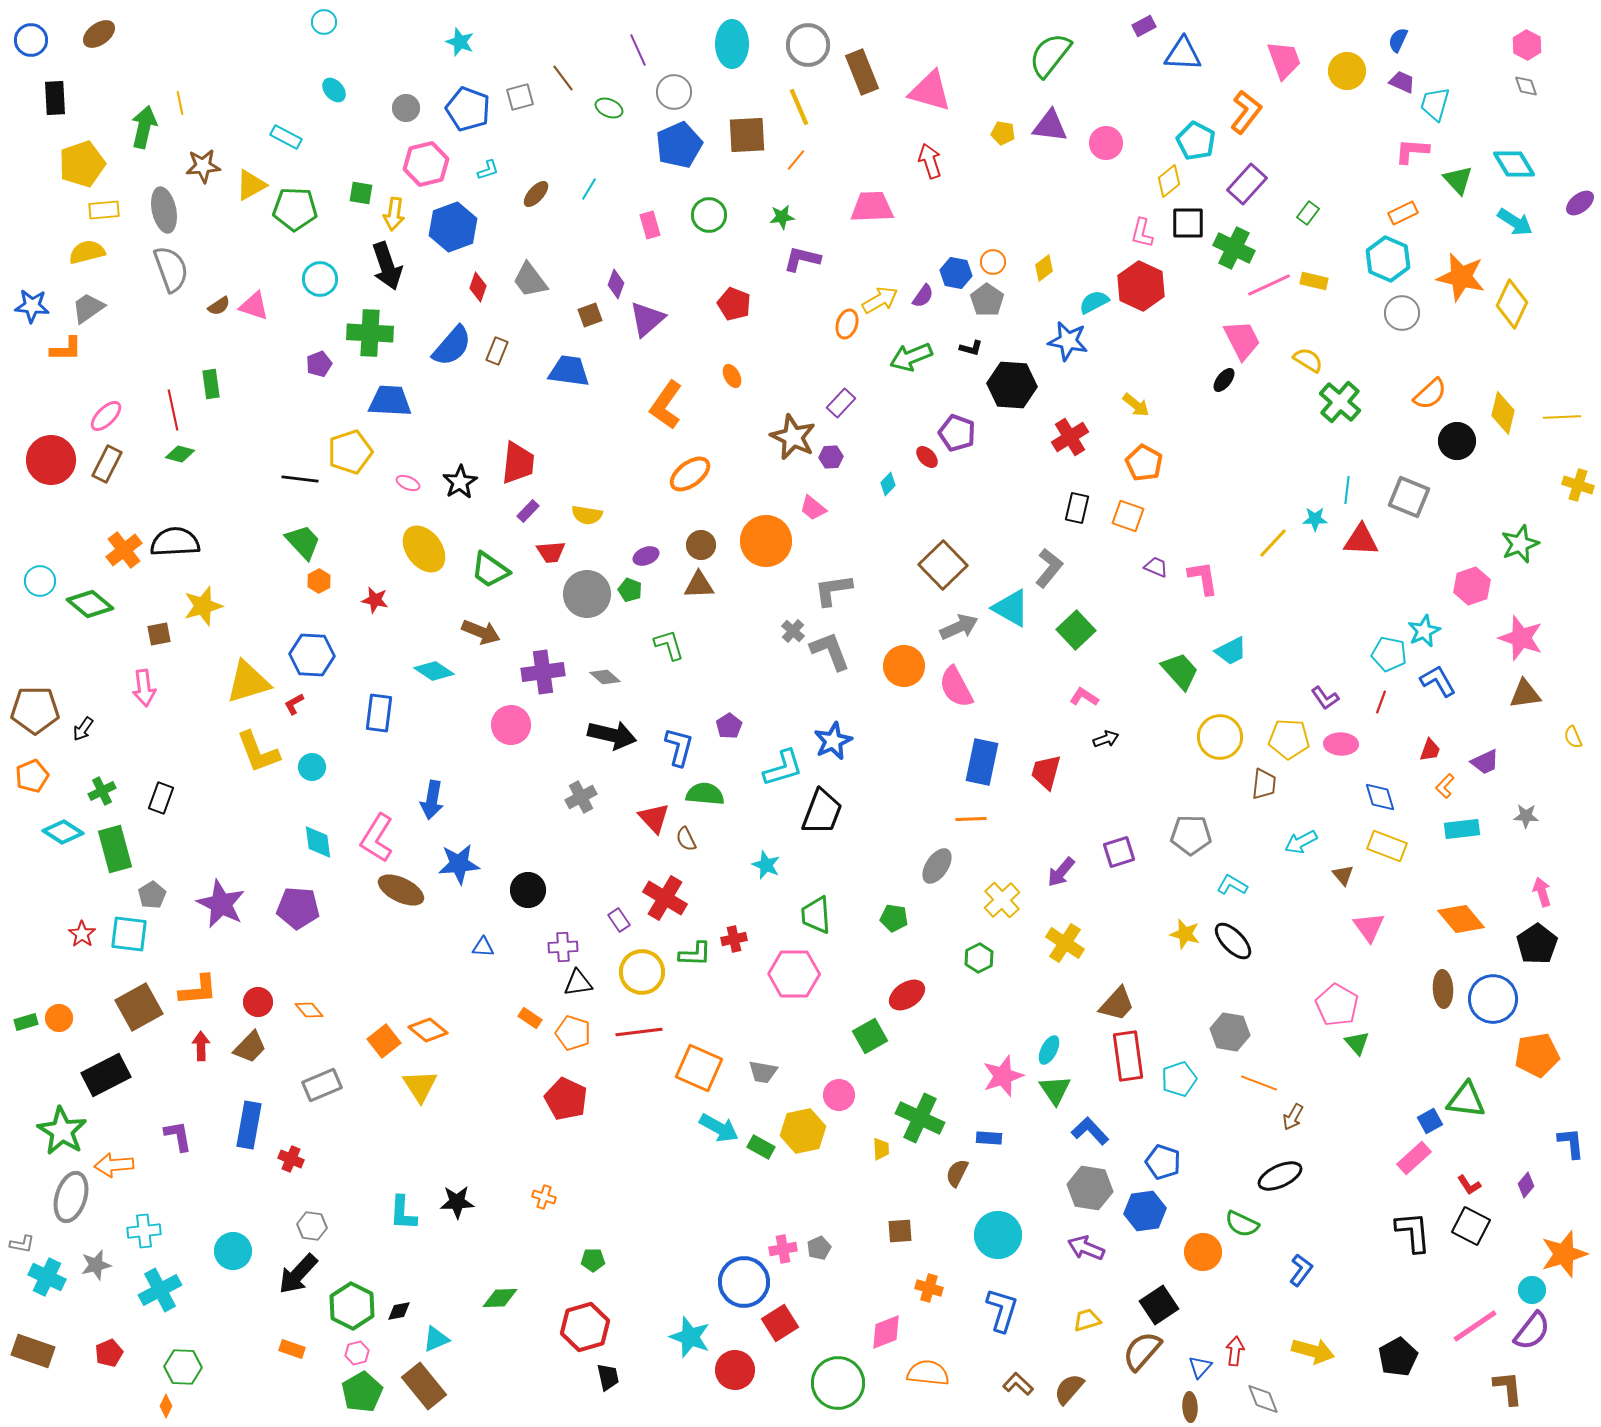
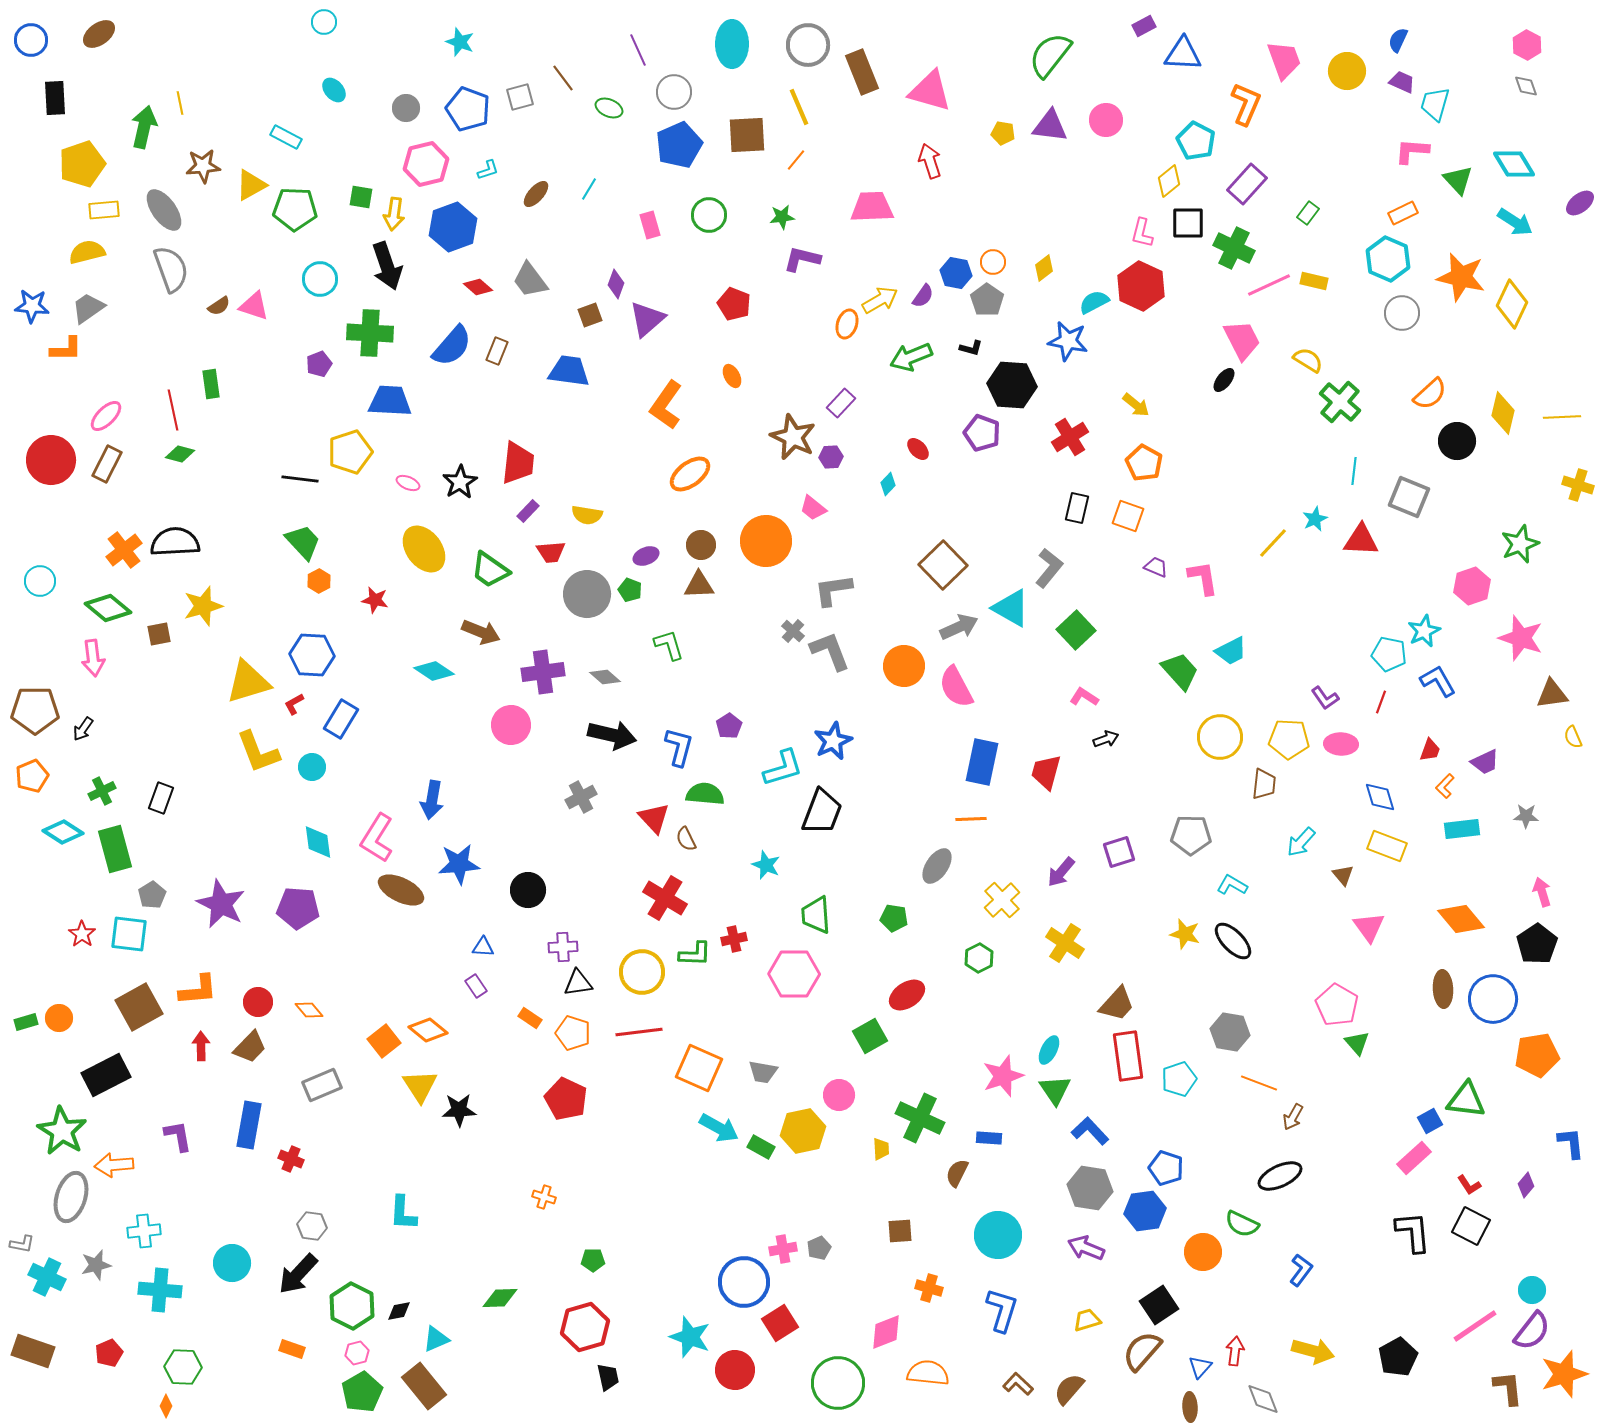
orange L-shape at (1246, 112): moved 8 px up; rotated 15 degrees counterclockwise
pink circle at (1106, 143): moved 23 px up
green square at (361, 193): moved 4 px down
gray ellipse at (164, 210): rotated 24 degrees counterclockwise
red diamond at (478, 287): rotated 68 degrees counterclockwise
purple pentagon at (957, 433): moved 25 px right
red ellipse at (927, 457): moved 9 px left, 8 px up
cyan line at (1347, 490): moved 7 px right, 19 px up
cyan star at (1315, 519): rotated 25 degrees counterclockwise
green diamond at (90, 604): moved 18 px right, 4 px down
pink arrow at (144, 688): moved 51 px left, 30 px up
brown triangle at (1525, 694): moved 27 px right
blue rectangle at (379, 713): moved 38 px left, 6 px down; rotated 24 degrees clockwise
cyan arrow at (1301, 842): rotated 20 degrees counterclockwise
purple rectangle at (619, 920): moved 143 px left, 66 px down
blue pentagon at (1163, 1162): moved 3 px right, 6 px down
black star at (457, 1202): moved 2 px right, 92 px up
cyan circle at (233, 1251): moved 1 px left, 12 px down
orange star at (1564, 1254): moved 120 px down
cyan cross at (160, 1290): rotated 33 degrees clockwise
